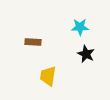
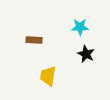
brown rectangle: moved 1 px right, 2 px up
